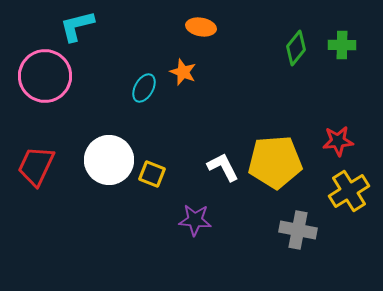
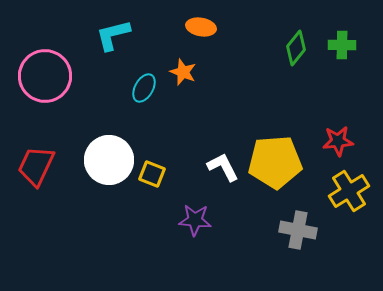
cyan L-shape: moved 36 px right, 9 px down
